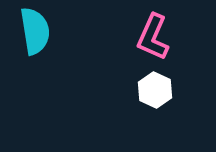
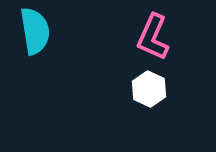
white hexagon: moved 6 px left, 1 px up
